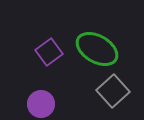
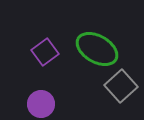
purple square: moved 4 px left
gray square: moved 8 px right, 5 px up
